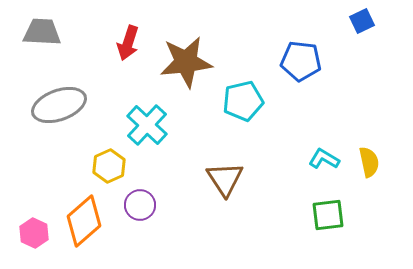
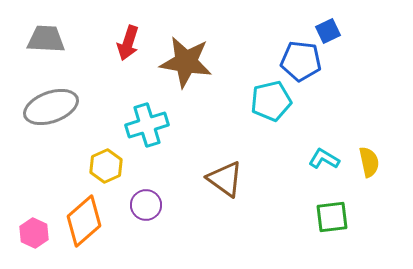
blue square: moved 34 px left, 10 px down
gray trapezoid: moved 4 px right, 7 px down
brown star: rotated 16 degrees clockwise
cyan pentagon: moved 28 px right
gray ellipse: moved 8 px left, 2 px down
cyan cross: rotated 30 degrees clockwise
yellow hexagon: moved 3 px left
brown triangle: rotated 21 degrees counterclockwise
purple circle: moved 6 px right
green square: moved 4 px right, 2 px down
